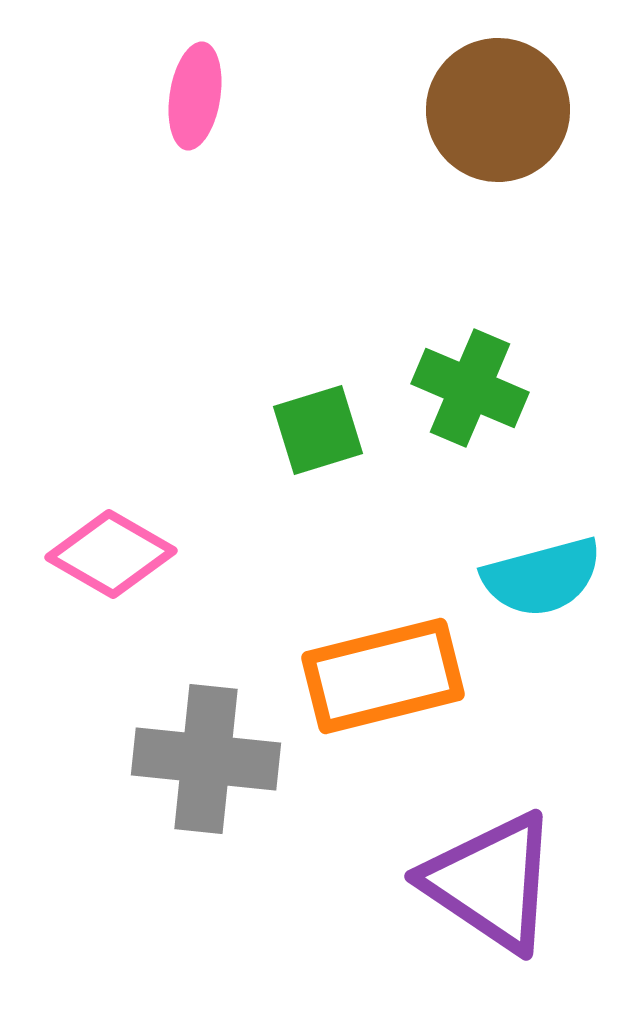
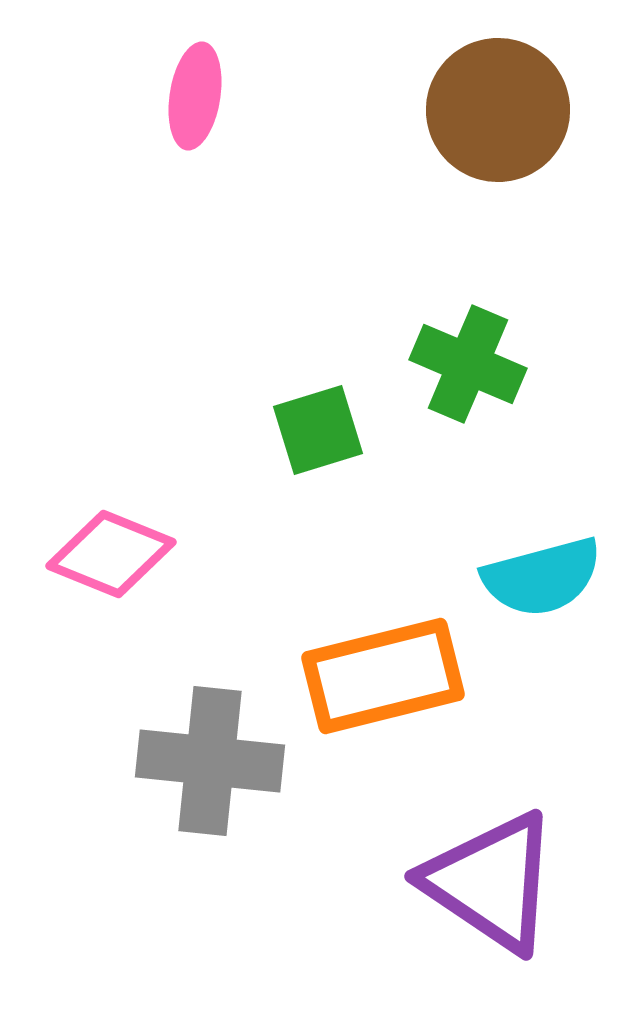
green cross: moved 2 px left, 24 px up
pink diamond: rotated 8 degrees counterclockwise
gray cross: moved 4 px right, 2 px down
